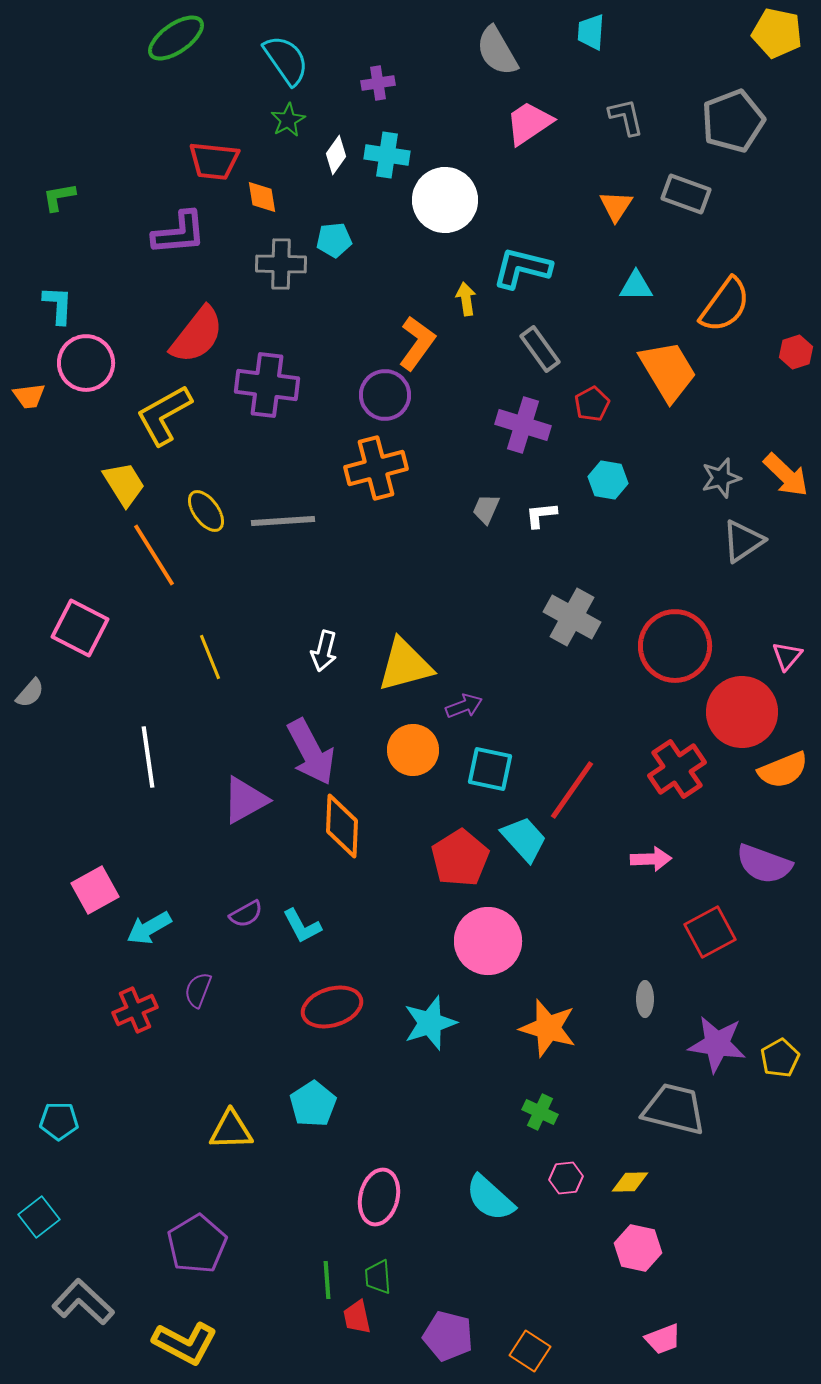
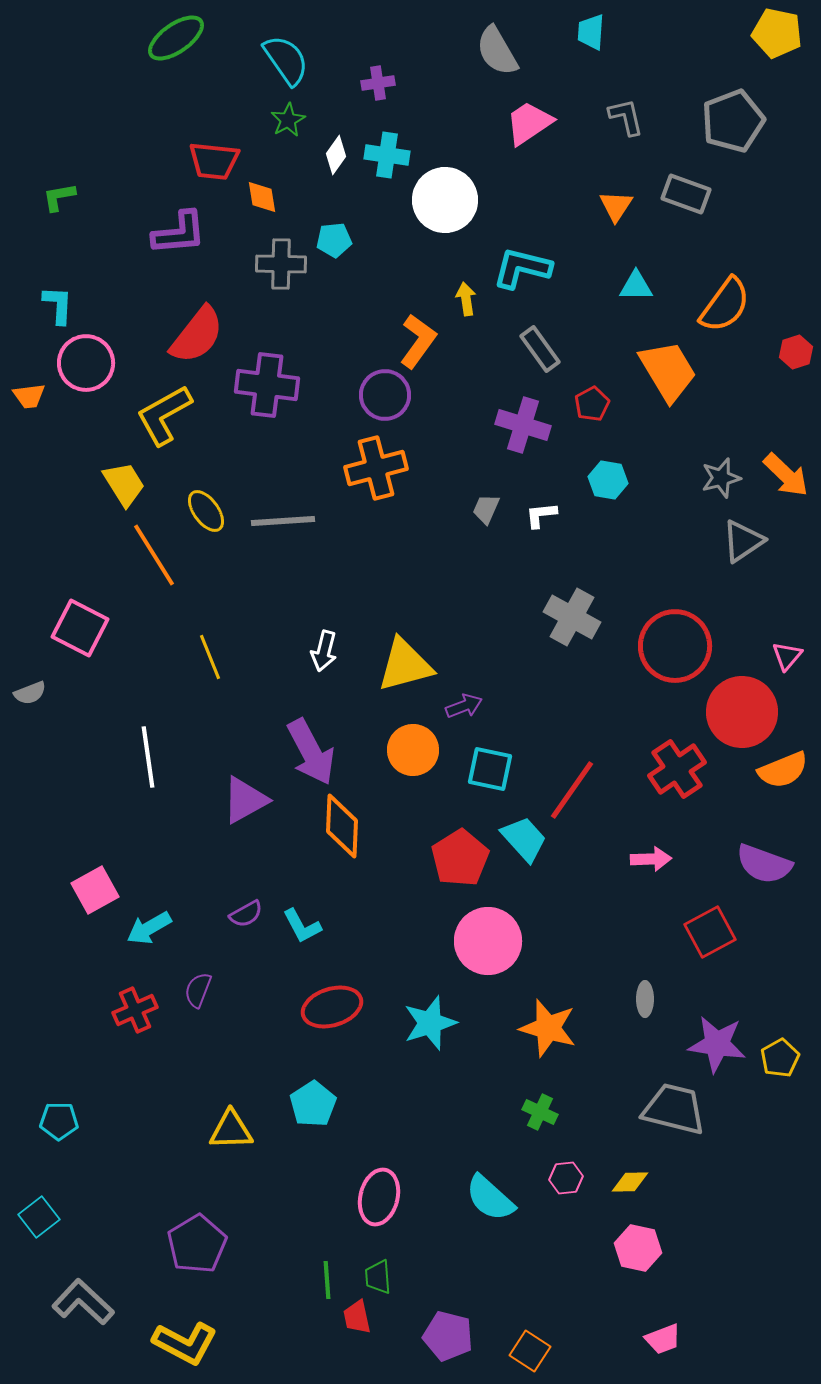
orange L-shape at (417, 343): moved 1 px right, 2 px up
gray semicircle at (30, 693): rotated 28 degrees clockwise
